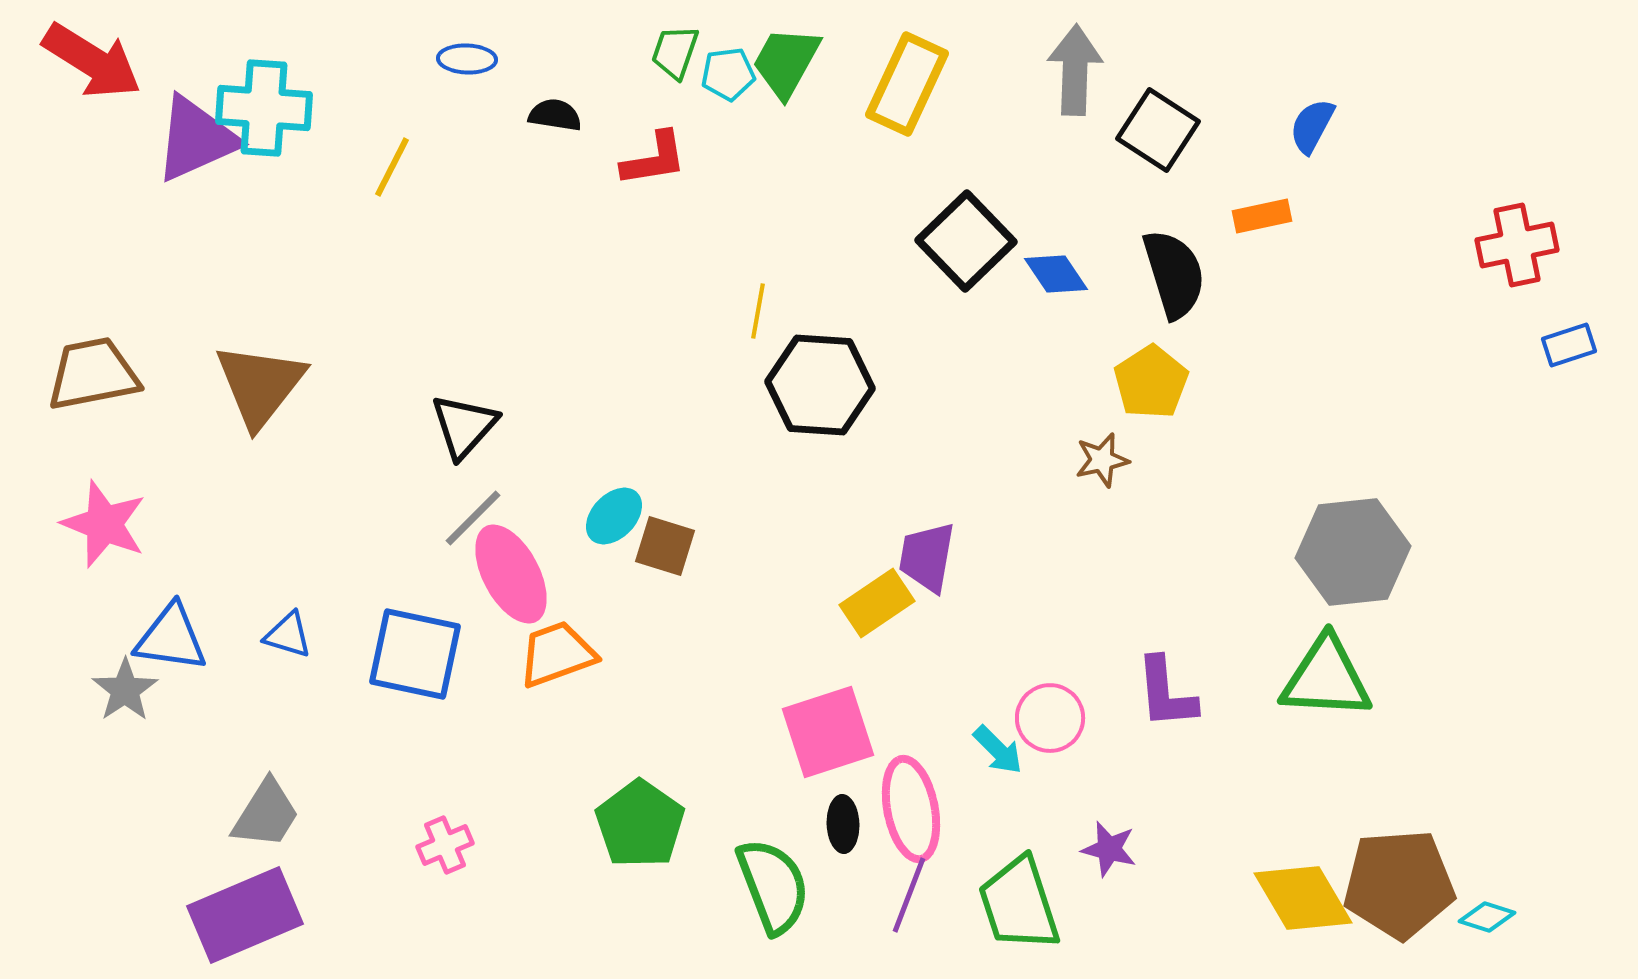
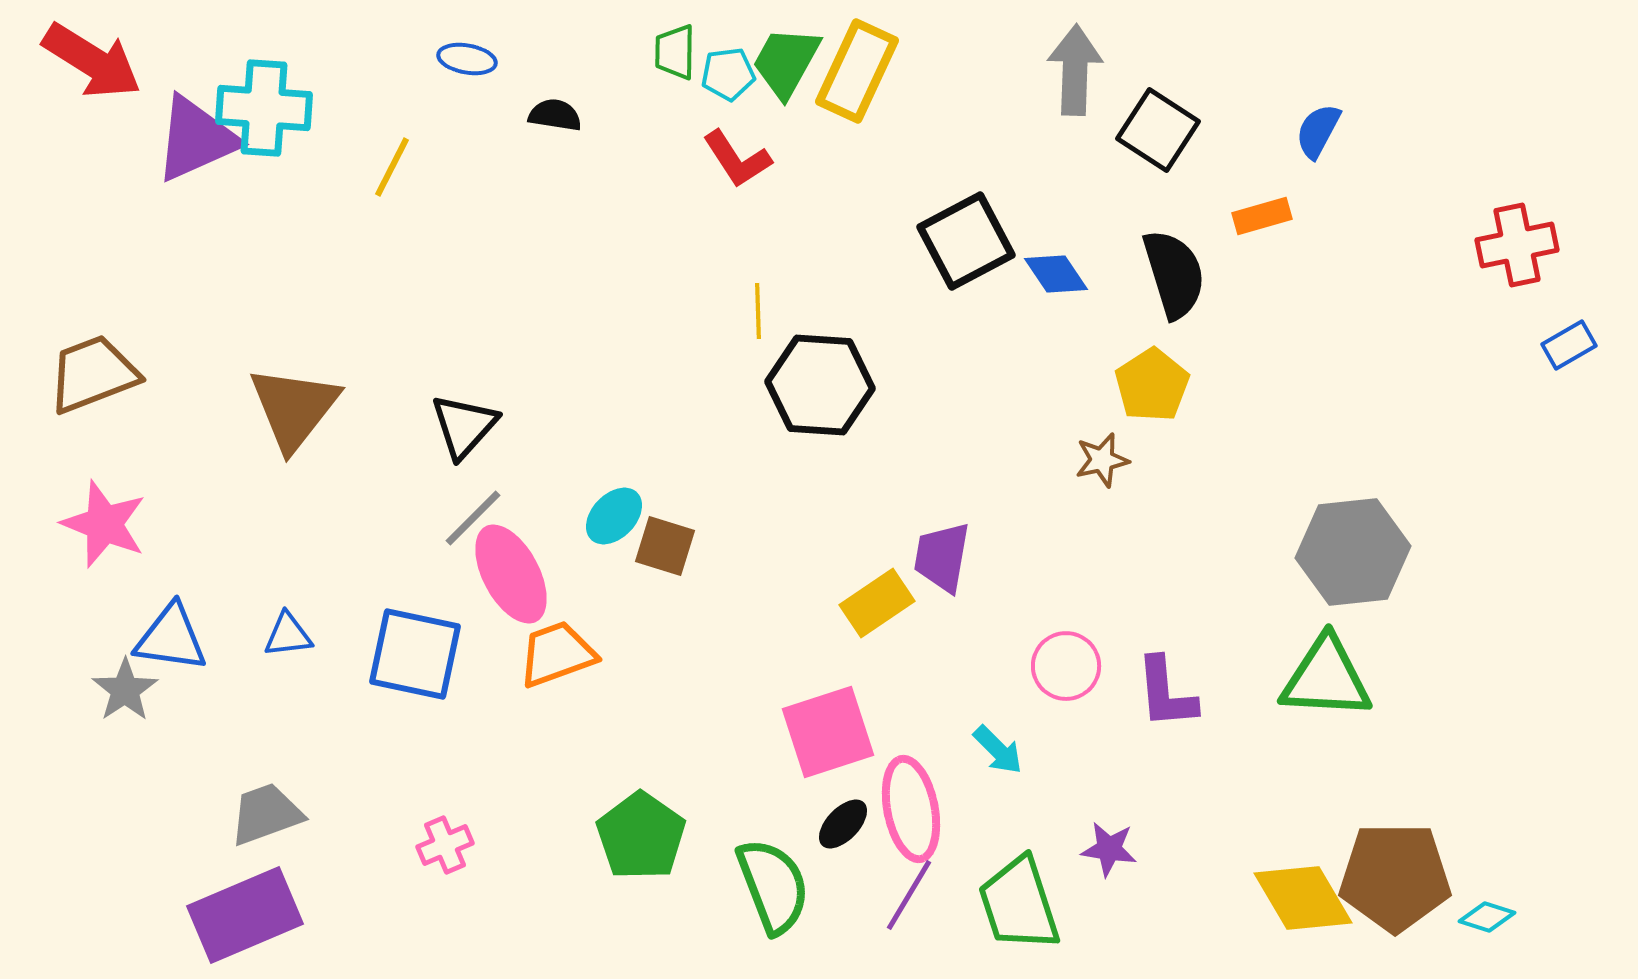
green trapezoid at (675, 52): rotated 18 degrees counterclockwise
blue ellipse at (467, 59): rotated 8 degrees clockwise
yellow rectangle at (907, 84): moved 50 px left, 13 px up
blue semicircle at (1312, 126): moved 6 px right, 5 px down
red L-shape at (654, 159): moved 83 px right; rotated 66 degrees clockwise
orange rectangle at (1262, 216): rotated 4 degrees counterclockwise
black square at (966, 241): rotated 16 degrees clockwise
yellow line at (758, 311): rotated 12 degrees counterclockwise
blue rectangle at (1569, 345): rotated 12 degrees counterclockwise
brown trapezoid at (93, 374): rotated 10 degrees counterclockwise
yellow pentagon at (1151, 382): moved 1 px right, 3 px down
brown triangle at (260, 385): moved 34 px right, 23 px down
purple trapezoid at (927, 557): moved 15 px right
blue triangle at (288, 635): rotated 24 degrees counterclockwise
pink circle at (1050, 718): moved 16 px right, 52 px up
gray trapezoid at (266, 814): rotated 142 degrees counterclockwise
green pentagon at (640, 824): moved 1 px right, 12 px down
black ellipse at (843, 824): rotated 46 degrees clockwise
purple star at (1109, 849): rotated 6 degrees counterclockwise
brown pentagon at (1399, 884): moved 4 px left, 7 px up; rotated 4 degrees clockwise
purple line at (909, 895): rotated 10 degrees clockwise
